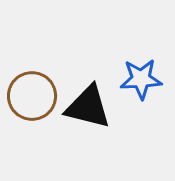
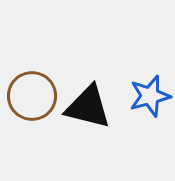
blue star: moved 9 px right, 17 px down; rotated 12 degrees counterclockwise
